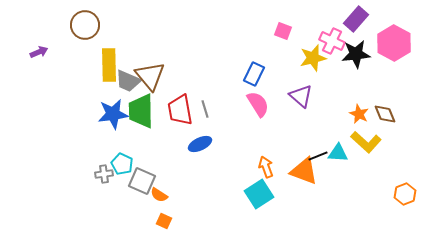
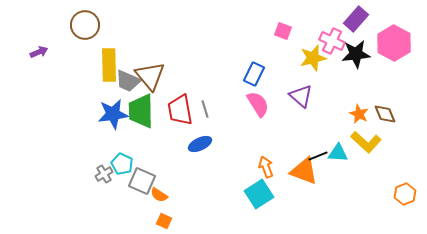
gray cross: rotated 24 degrees counterclockwise
